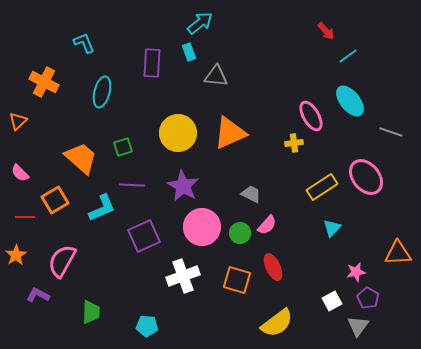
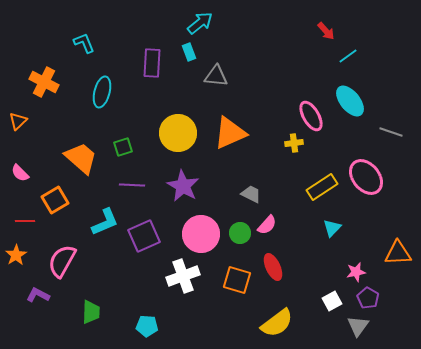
cyan L-shape at (102, 208): moved 3 px right, 14 px down
red line at (25, 217): moved 4 px down
pink circle at (202, 227): moved 1 px left, 7 px down
